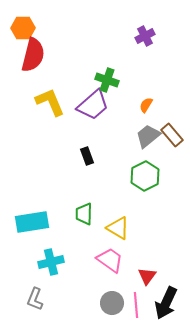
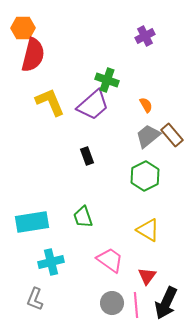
orange semicircle: rotated 119 degrees clockwise
green trapezoid: moved 1 px left, 3 px down; rotated 20 degrees counterclockwise
yellow triangle: moved 30 px right, 2 px down
